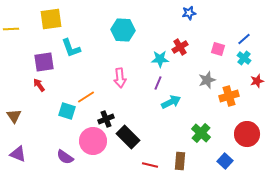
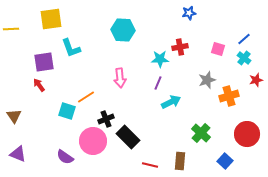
red cross: rotated 21 degrees clockwise
red star: moved 1 px left, 1 px up
